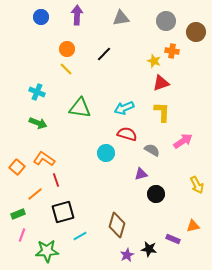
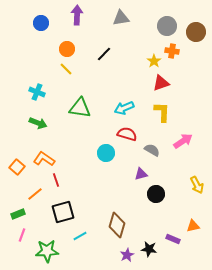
blue circle: moved 6 px down
gray circle: moved 1 px right, 5 px down
yellow star: rotated 16 degrees clockwise
